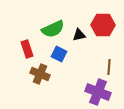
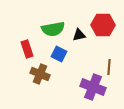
green semicircle: rotated 15 degrees clockwise
purple cross: moved 5 px left, 5 px up
